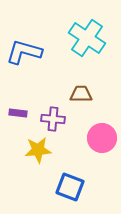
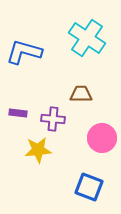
blue square: moved 19 px right
